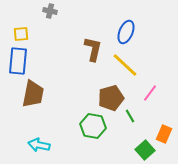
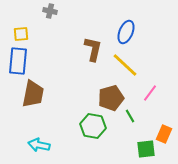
green square: moved 1 px right, 1 px up; rotated 36 degrees clockwise
